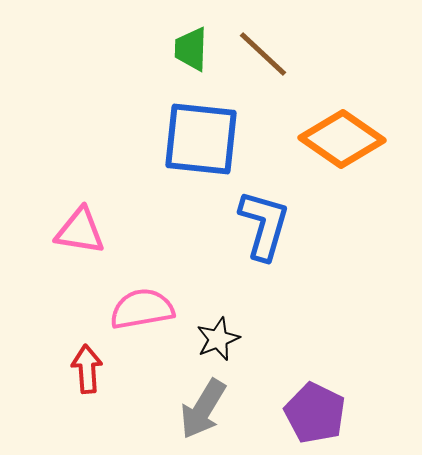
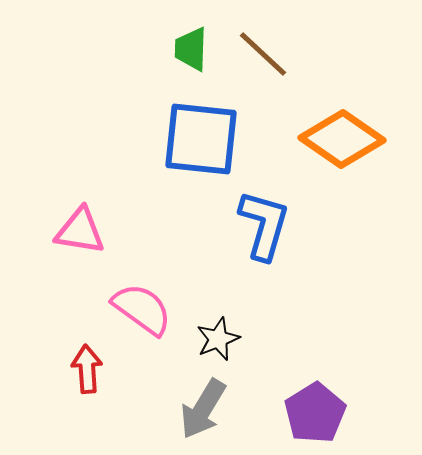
pink semicircle: rotated 46 degrees clockwise
purple pentagon: rotated 14 degrees clockwise
